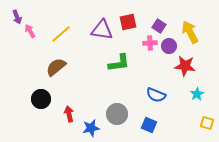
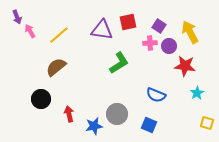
yellow line: moved 2 px left, 1 px down
green L-shape: rotated 25 degrees counterclockwise
cyan star: moved 1 px up
blue star: moved 3 px right, 2 px up
